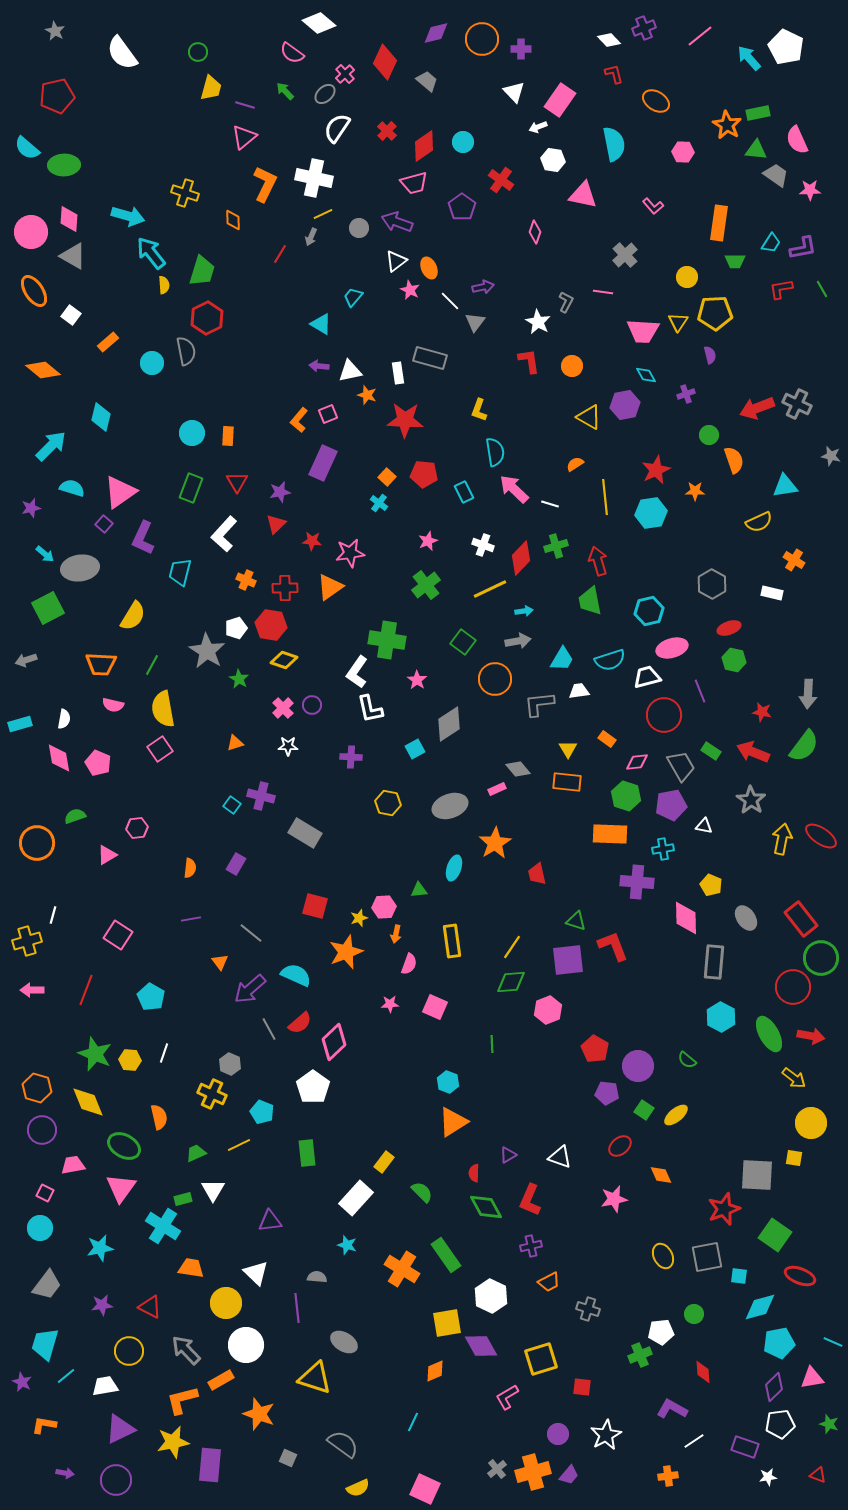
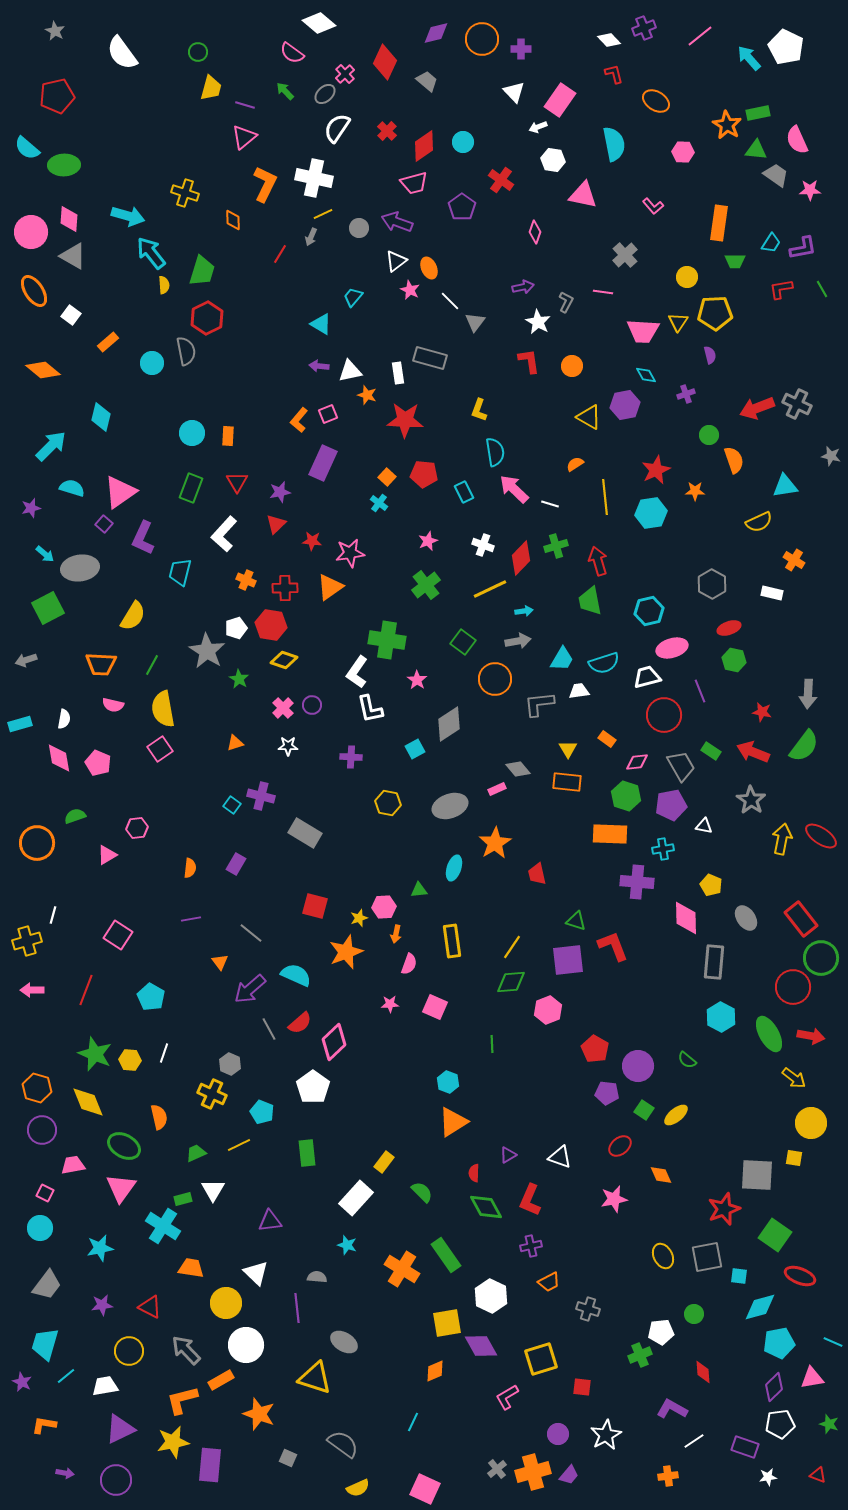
purple arrow at (483, 287): moved 40 px right
cyan semicircle at (610, 660): moved 6 px left, 3 px down
